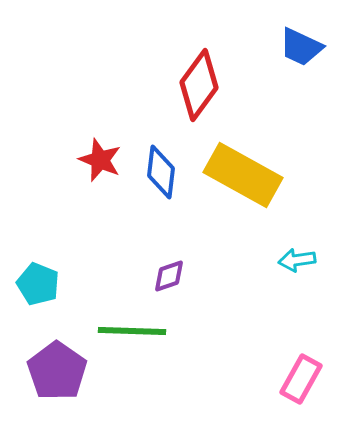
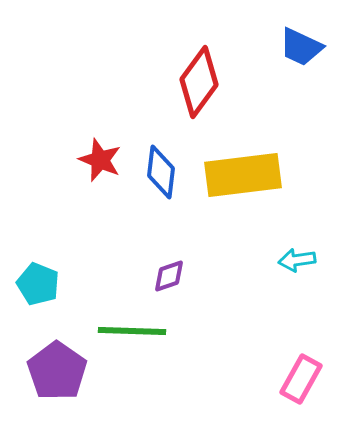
red diamond: moved 3 px up
yellow rectangle: rotated 36 degrees counterclockwise
